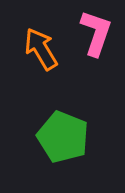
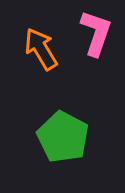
green pentagon: rotated 6 degrees clockwise
